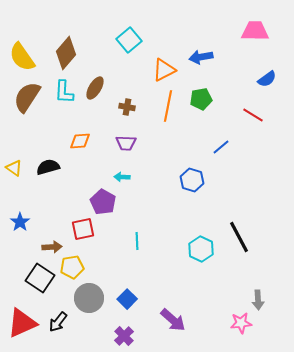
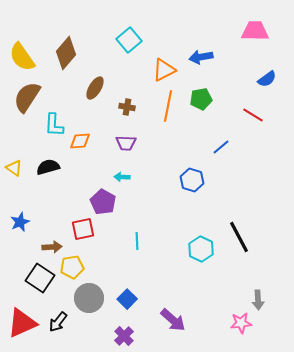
cyan L-shape: moved 10 px left, 33 px down
blue star: rotated 12 degrees clockwise
